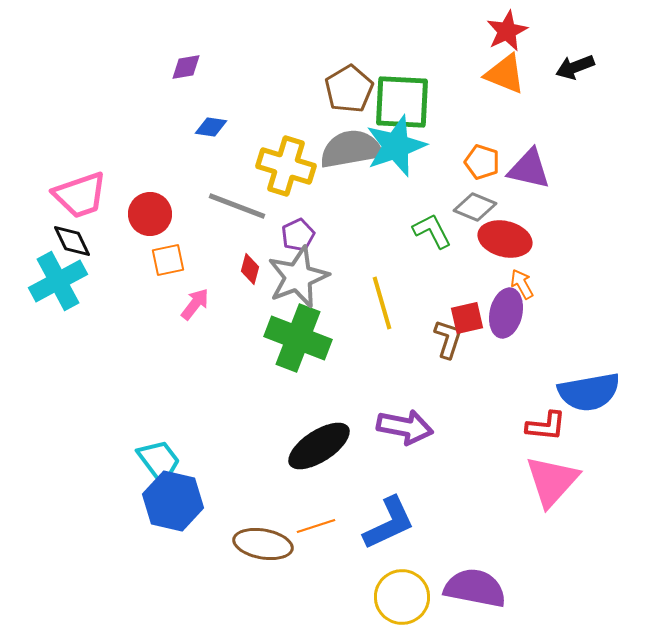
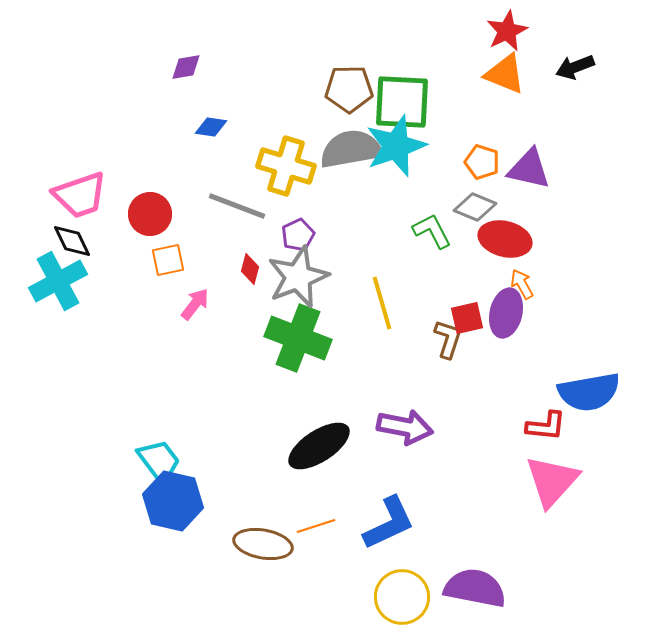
brown pentagon at (349, 89): rotated 30 degrees clockwise
